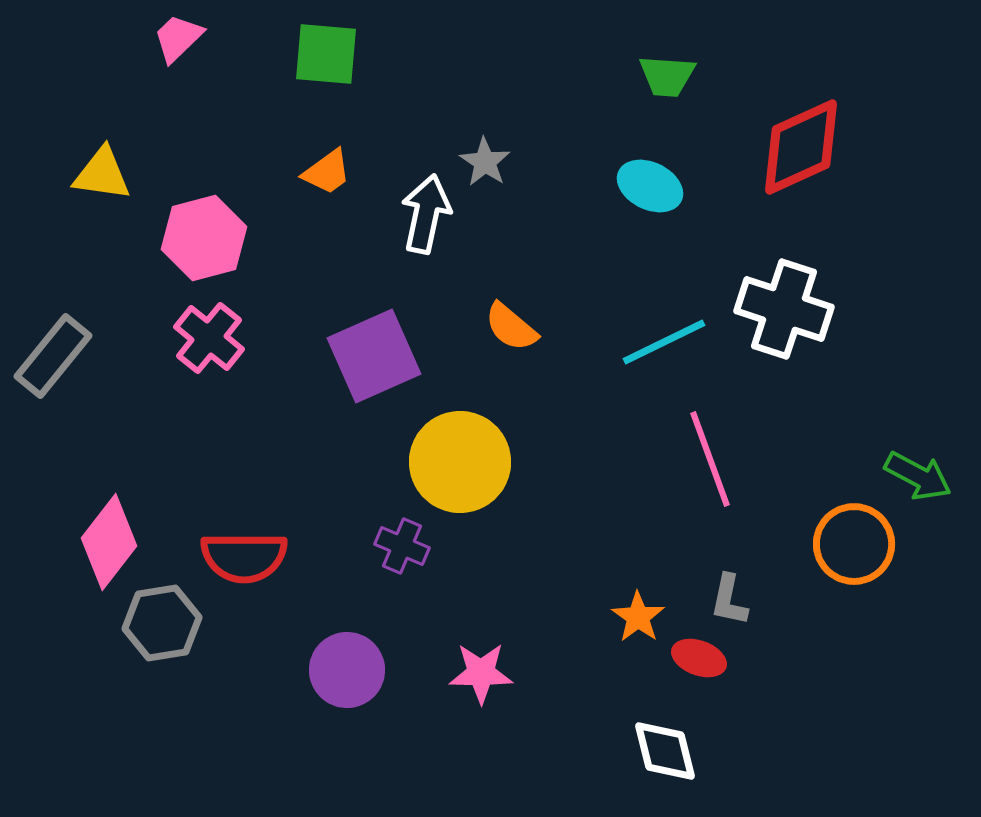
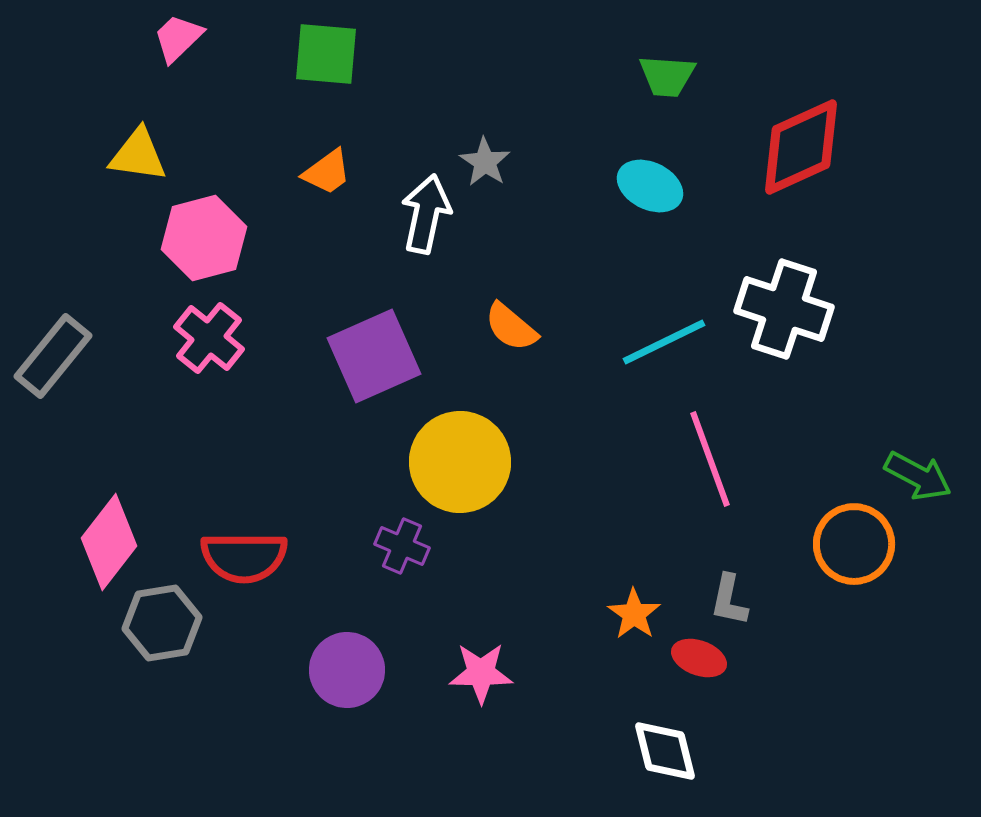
yellow triangle: moved 36 px right, 19 px up
orange star: moved 4 px left, 3 px up
